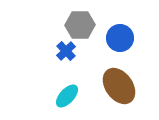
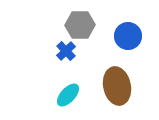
blue circle: moved 8 px right, 2 px up
brown ellipse: moved 2 px left; rotated 24 degrees clockwise
cyan ellipse: moved 1 px right, 1 px up
